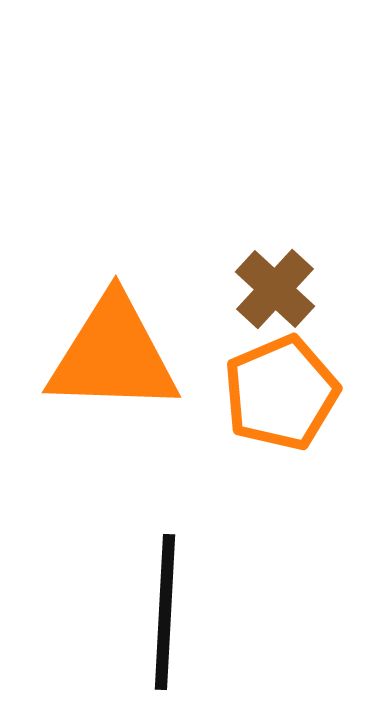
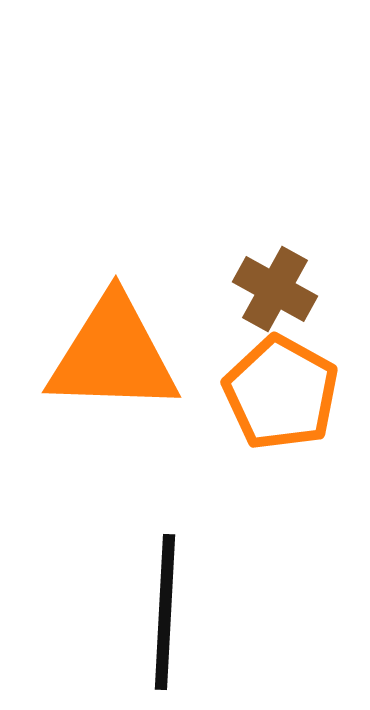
brown cross: rotated 14 degrees counterclockwise
orange pentagon: rotated 20 degrees counterclockwise
